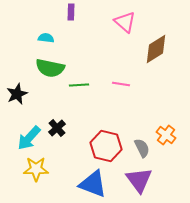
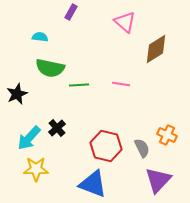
purple rectangle: rotated 28 degrees clockwise
cyan semicircle: moved 6 px left, 1 px up
orange cross: moved 1 px right; rotated 12 degrees counterclockwise
purple triangle: moved 19 px right; rotated 20 degrees clockwise
